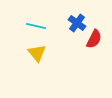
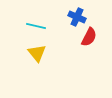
blue cross: moved 6 px up; rotated 12 degrees counterclockwise
red semicircle: moved 5 px left, 2 px up
